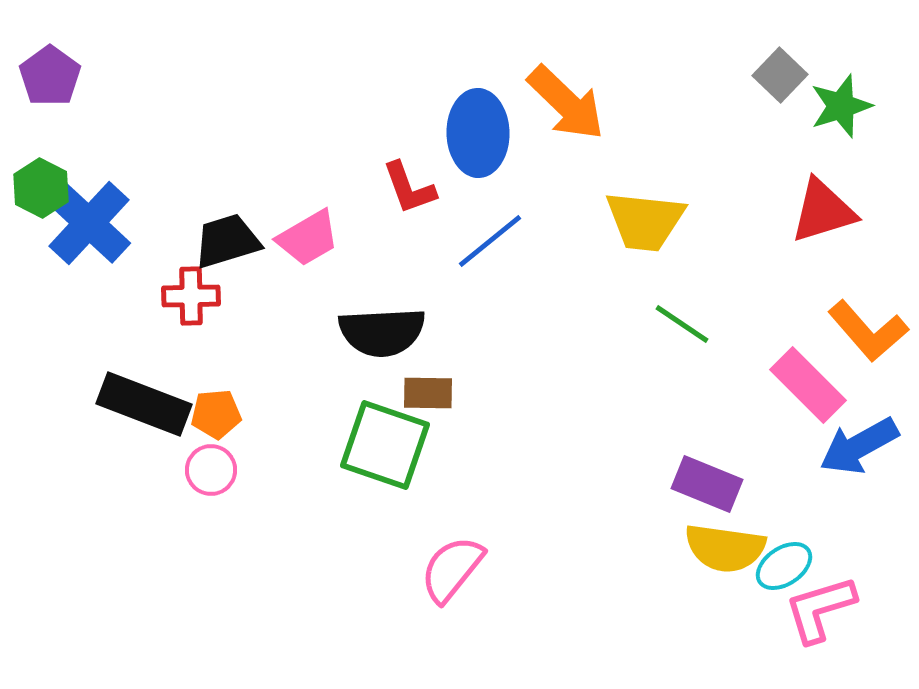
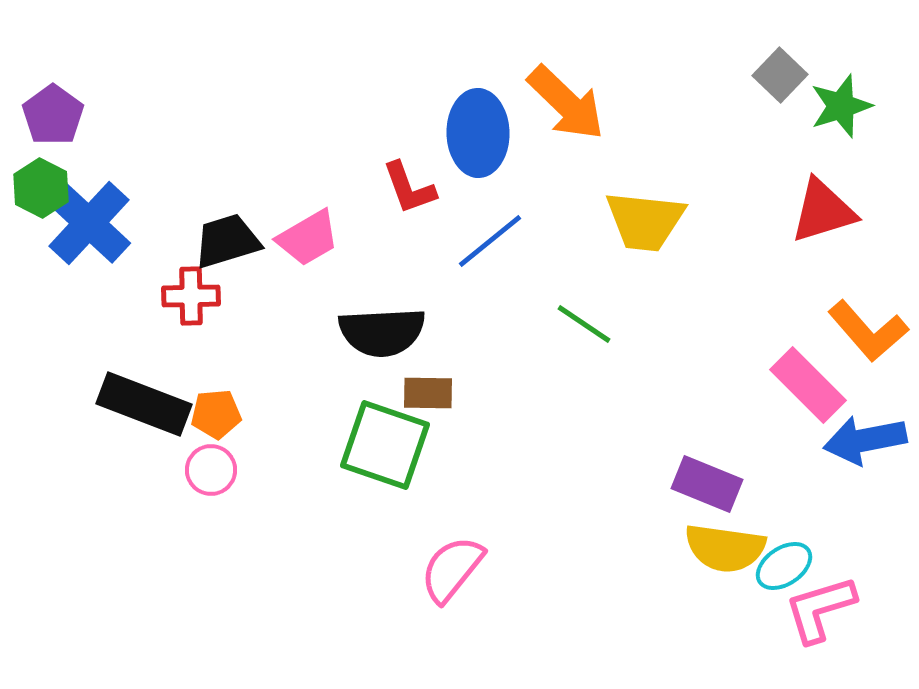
purple pentagon: moved 3 px right, 39 px down
green line: moved 98 px left
blue arrow: moved 6 px right, 6 px up; rotated 18 degrees clockwise
